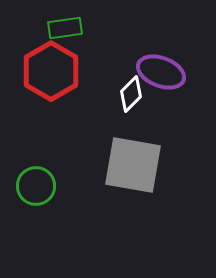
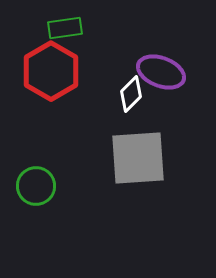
gray square: moved 5 px right, 7 px up; rotated 14 degrees counterclockwise
